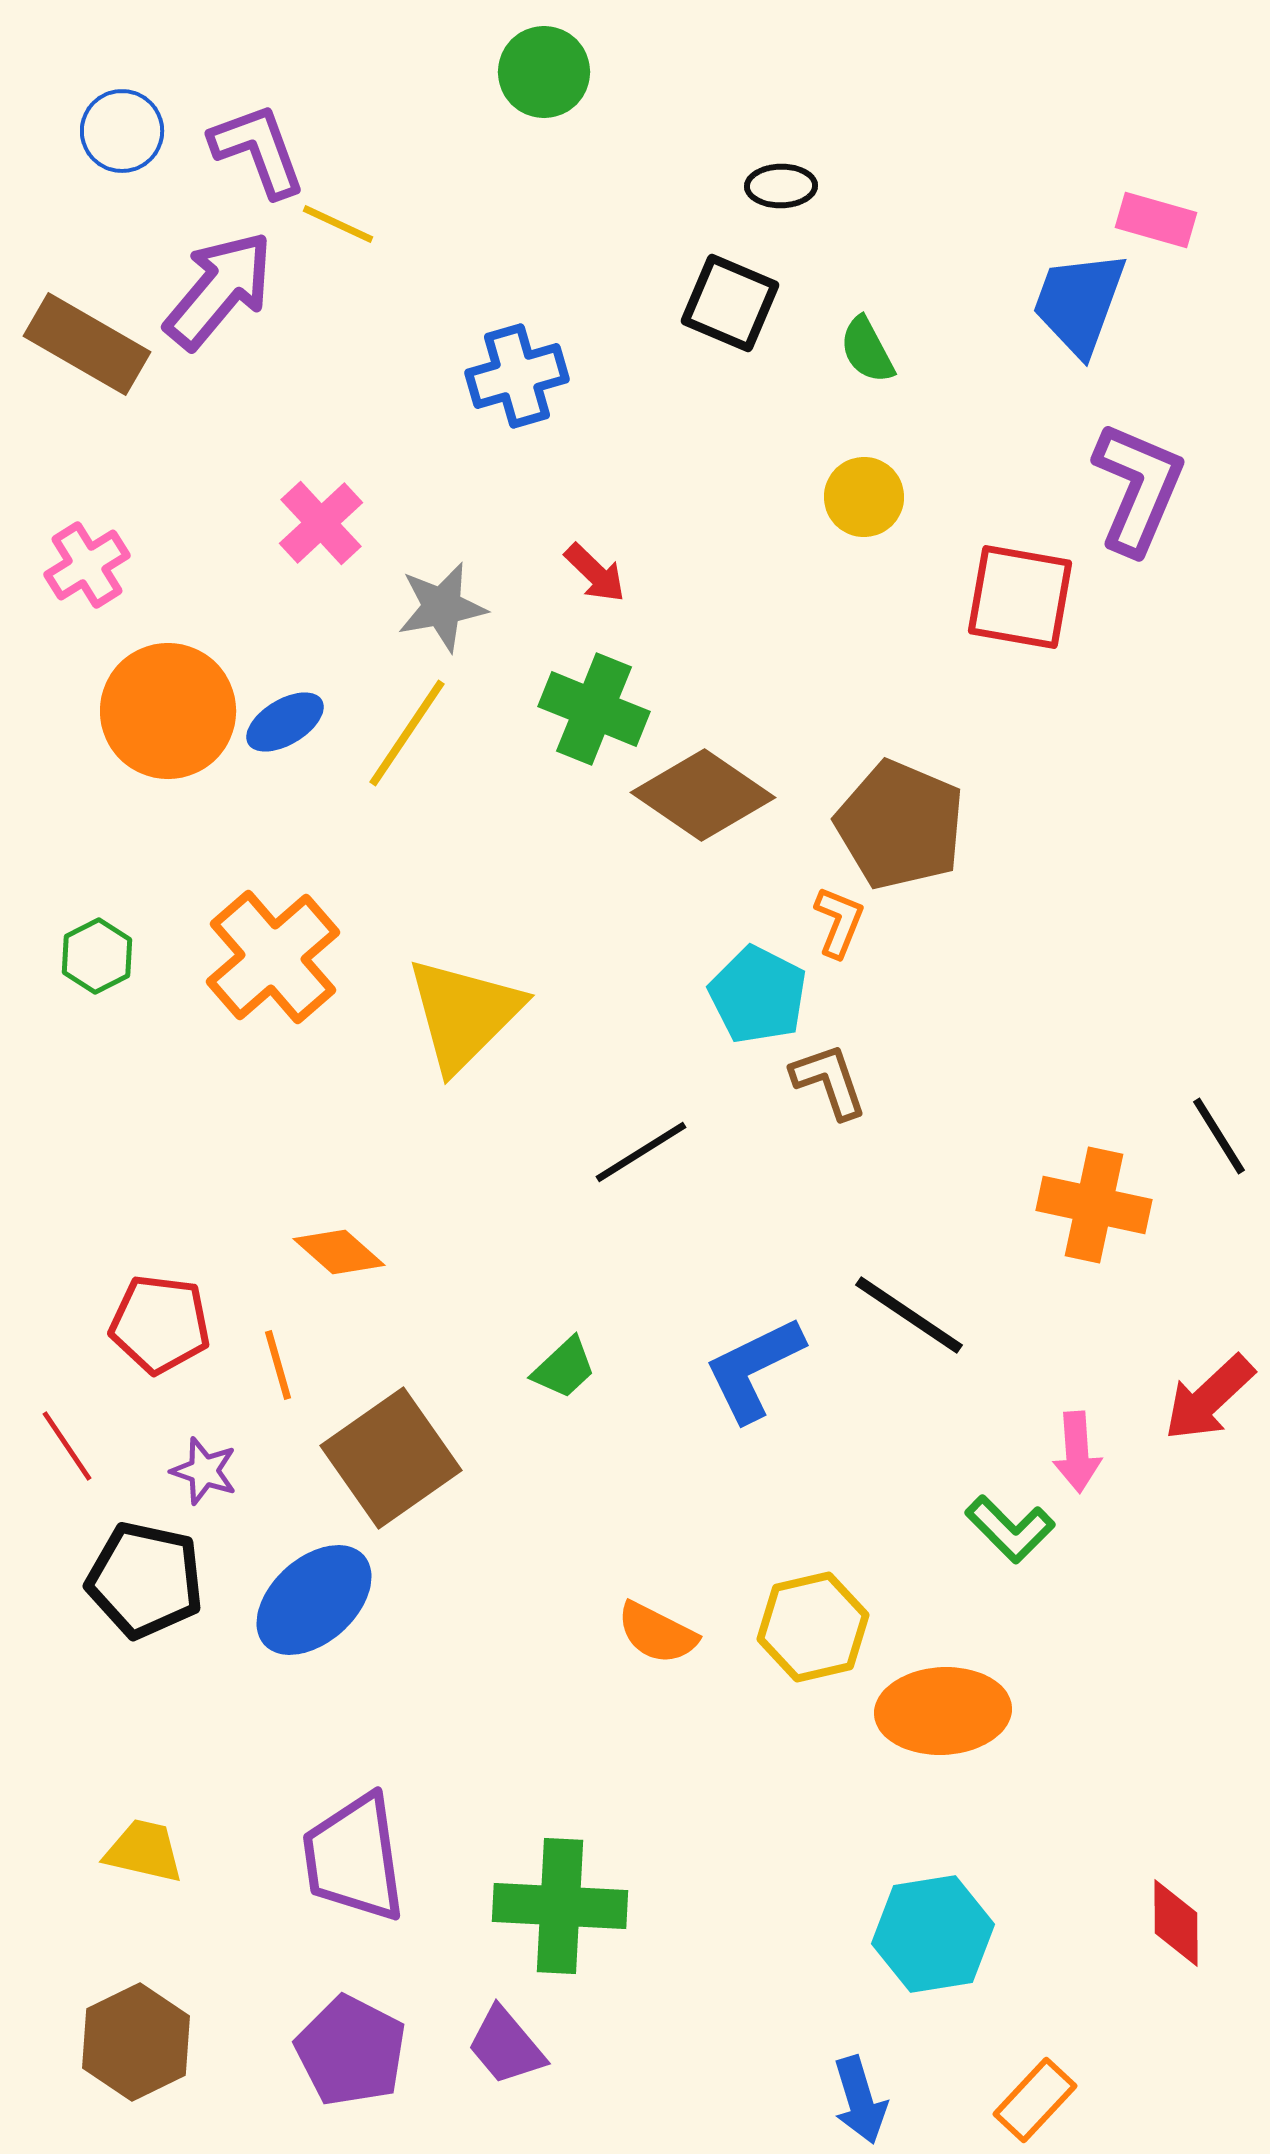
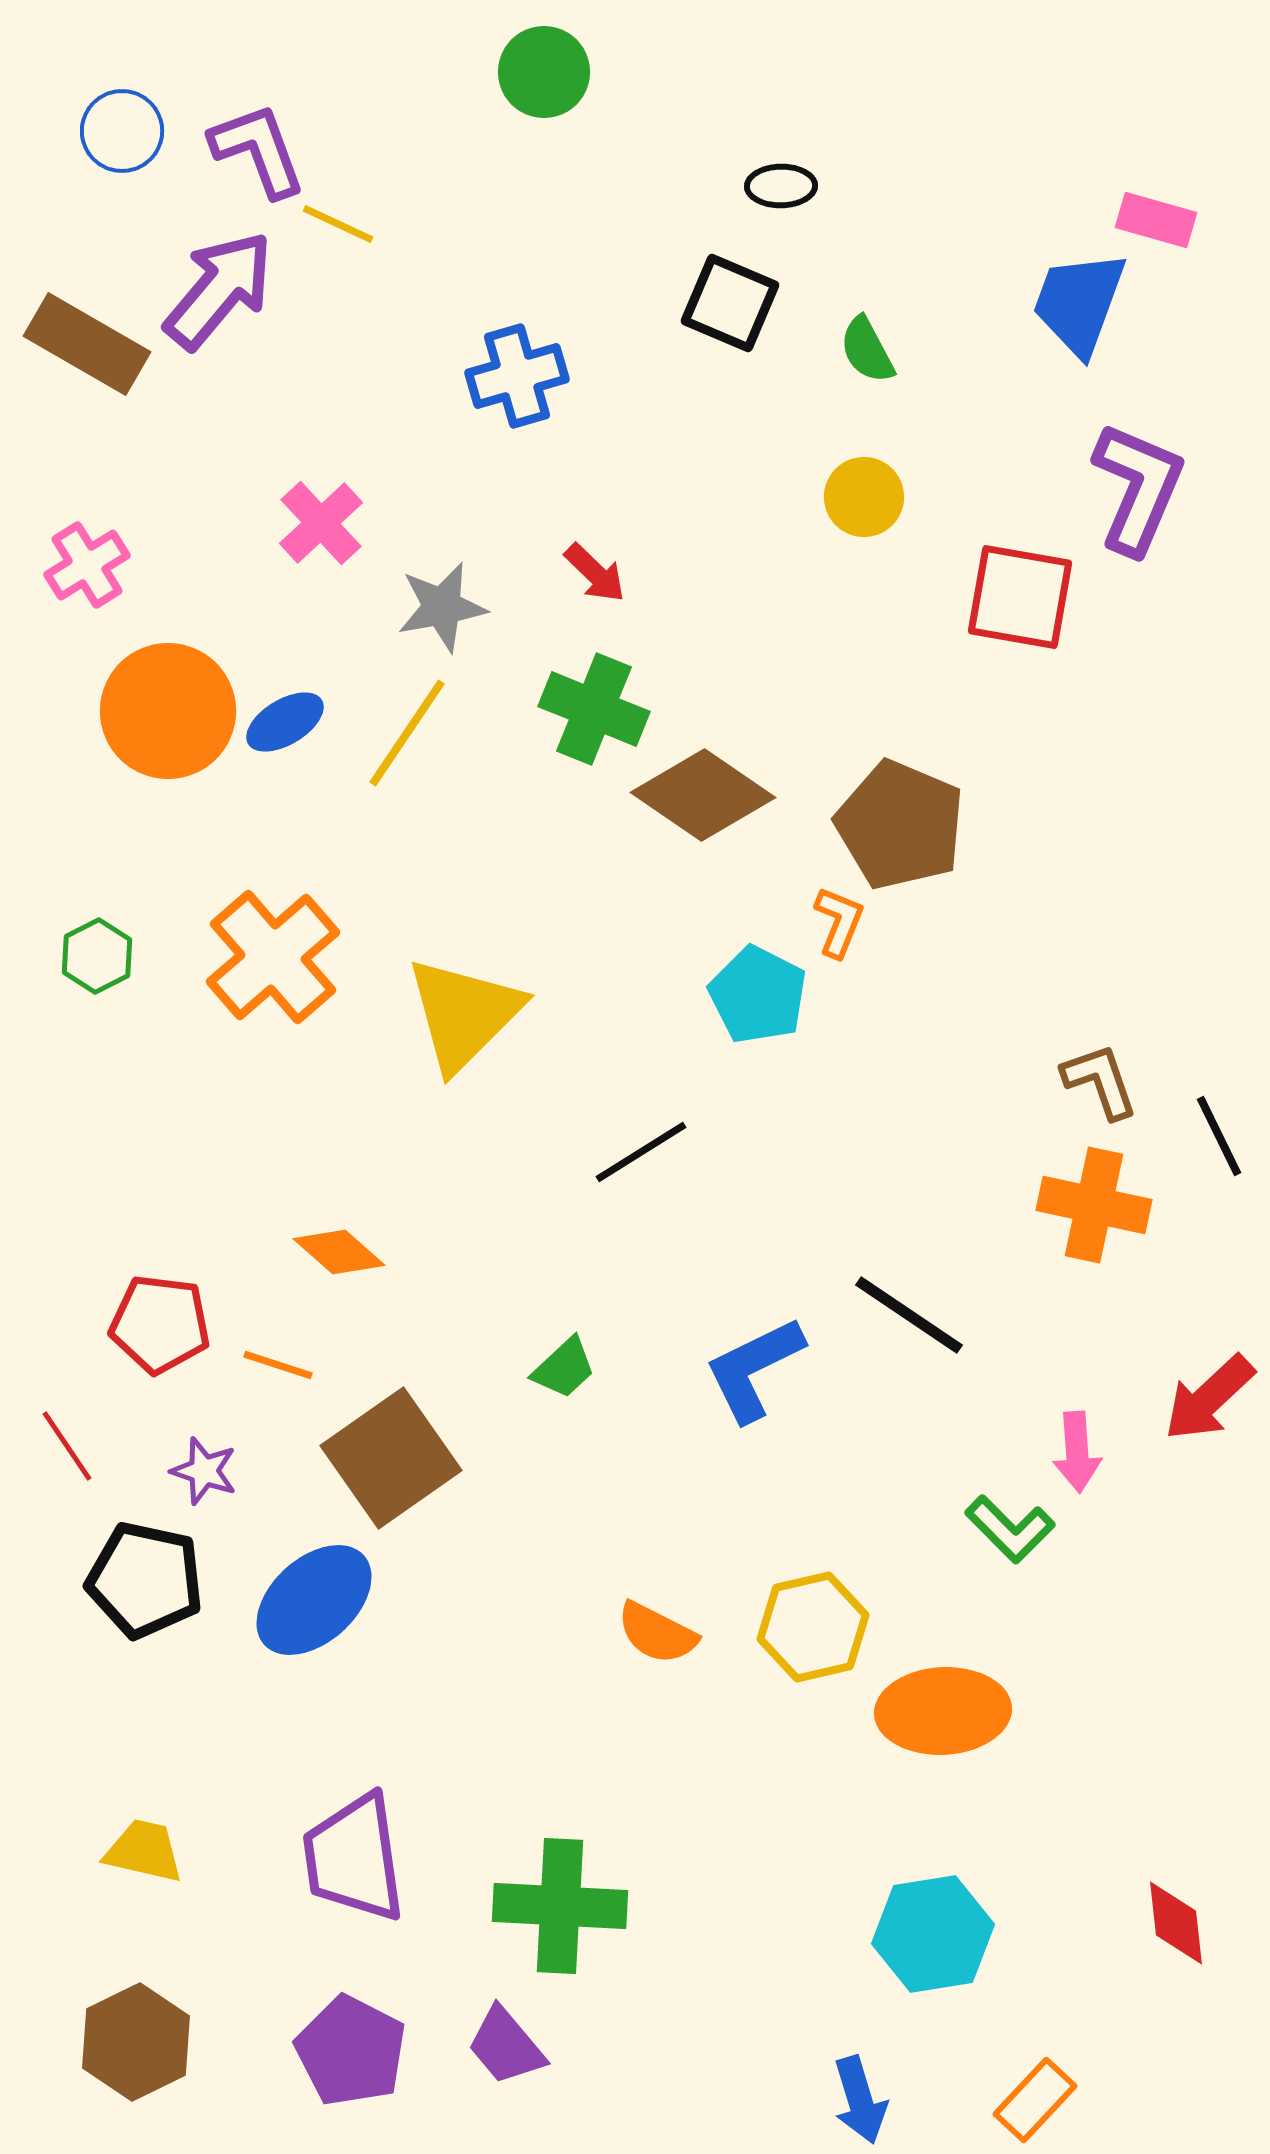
brown L-shape at (829, 1081): moved 271 px right
black line at (1219, 1136): rotated 6 degrees clockwise
orange line at (278, 1365): rotated 56 degrees counterclockwise
red diamond at (1176, 1923): rotated 6 degrees counterclockwise
